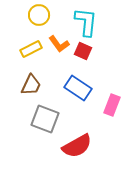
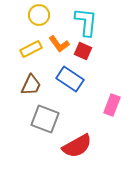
blue rectangle: moved 8 px left, 9 px up
